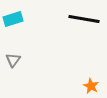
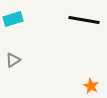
black line: moved 1 px down
gray triangle: rotated 21 degrees clockwise
